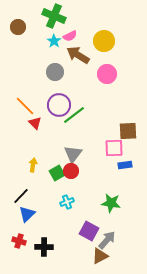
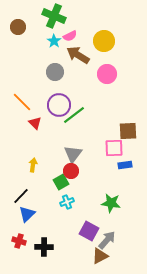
orange line: moved 3 px left, 4 px up
green square: moved 4 px right, 9 px down
